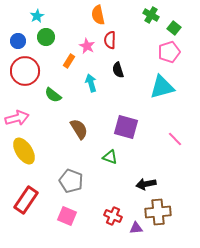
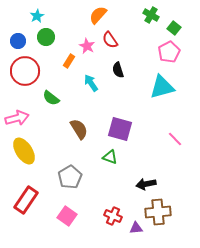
orange semicircle: rotated 54 degrees clockwise
red semicircle: rotated 36 degrees counterclockwise
pink pentagon: rotated 10 degrees counterclockwise
cyan arrow: rotated 18 degrees counterclockwise
green semicircle: moved 2 px left, 3 px down
purple square: moved 6 px left, 2 px down
gray pentagon: moved 1 px left, 4 px up; rotated 20 degrees clockwise
pink square: rotated 12 degrees clockwise
